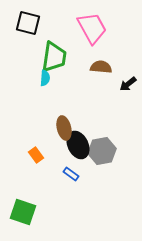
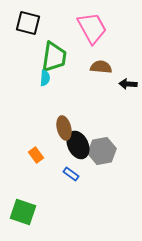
black arrow: rotated 42 degrees clockwise
